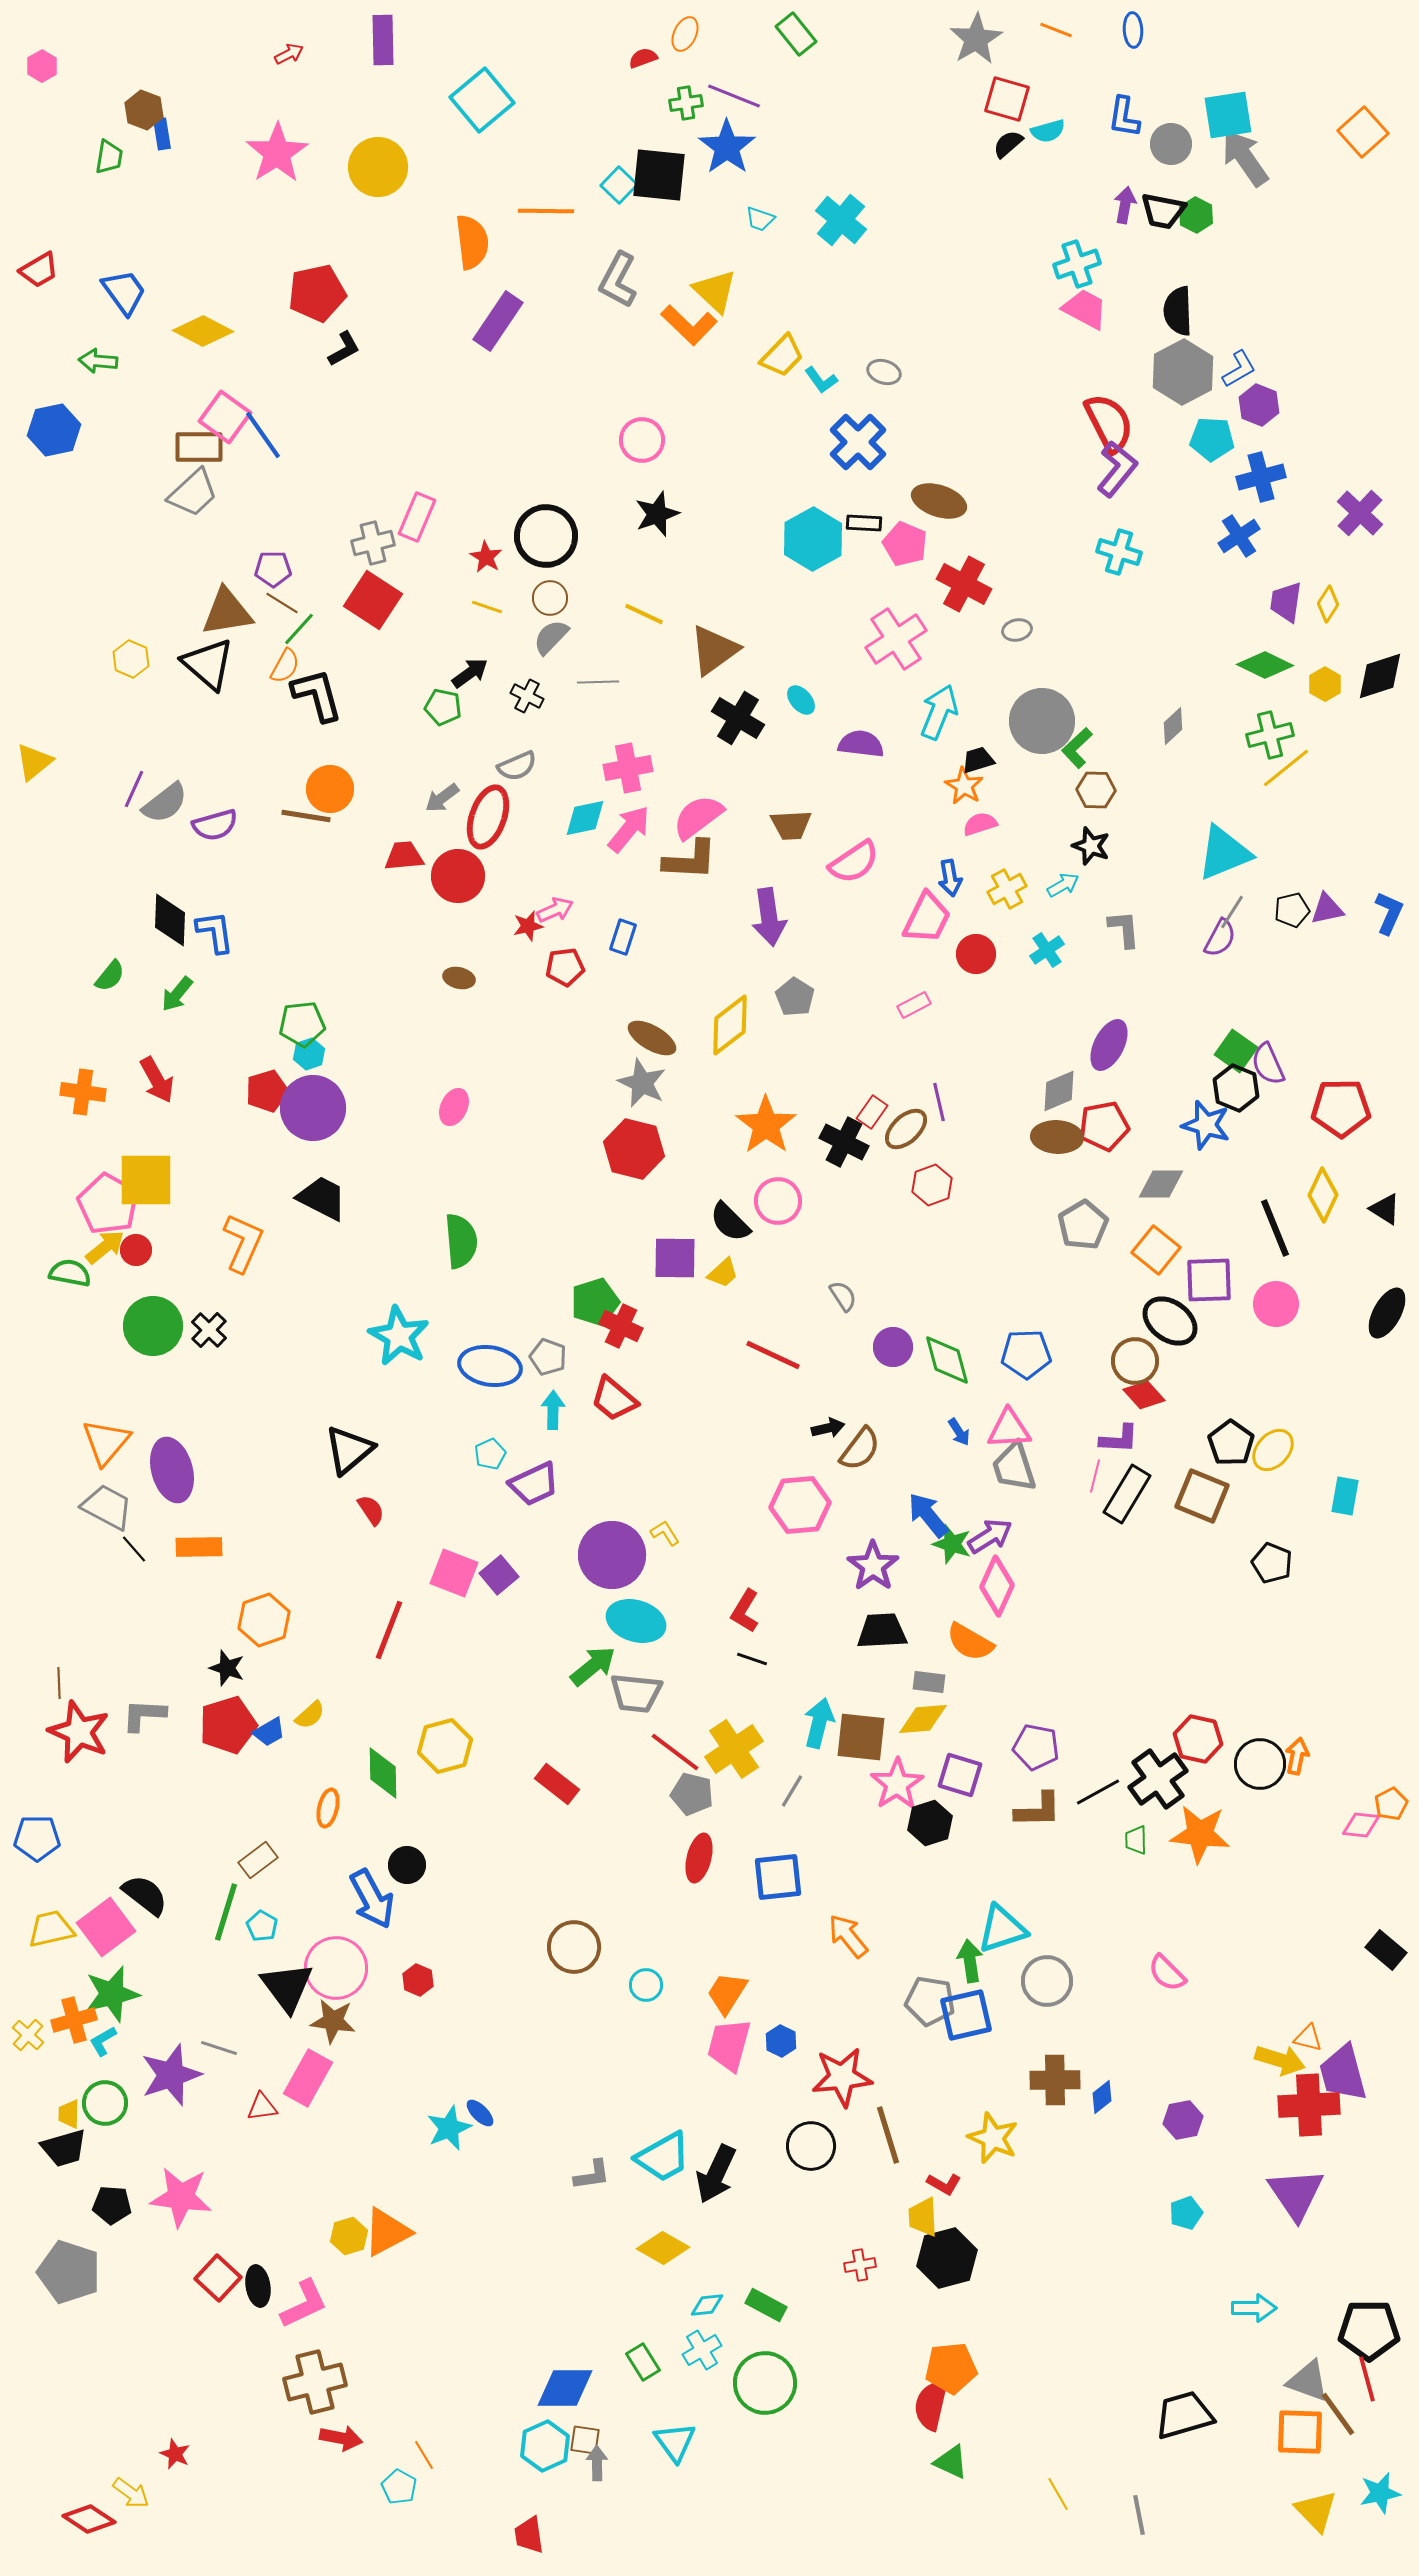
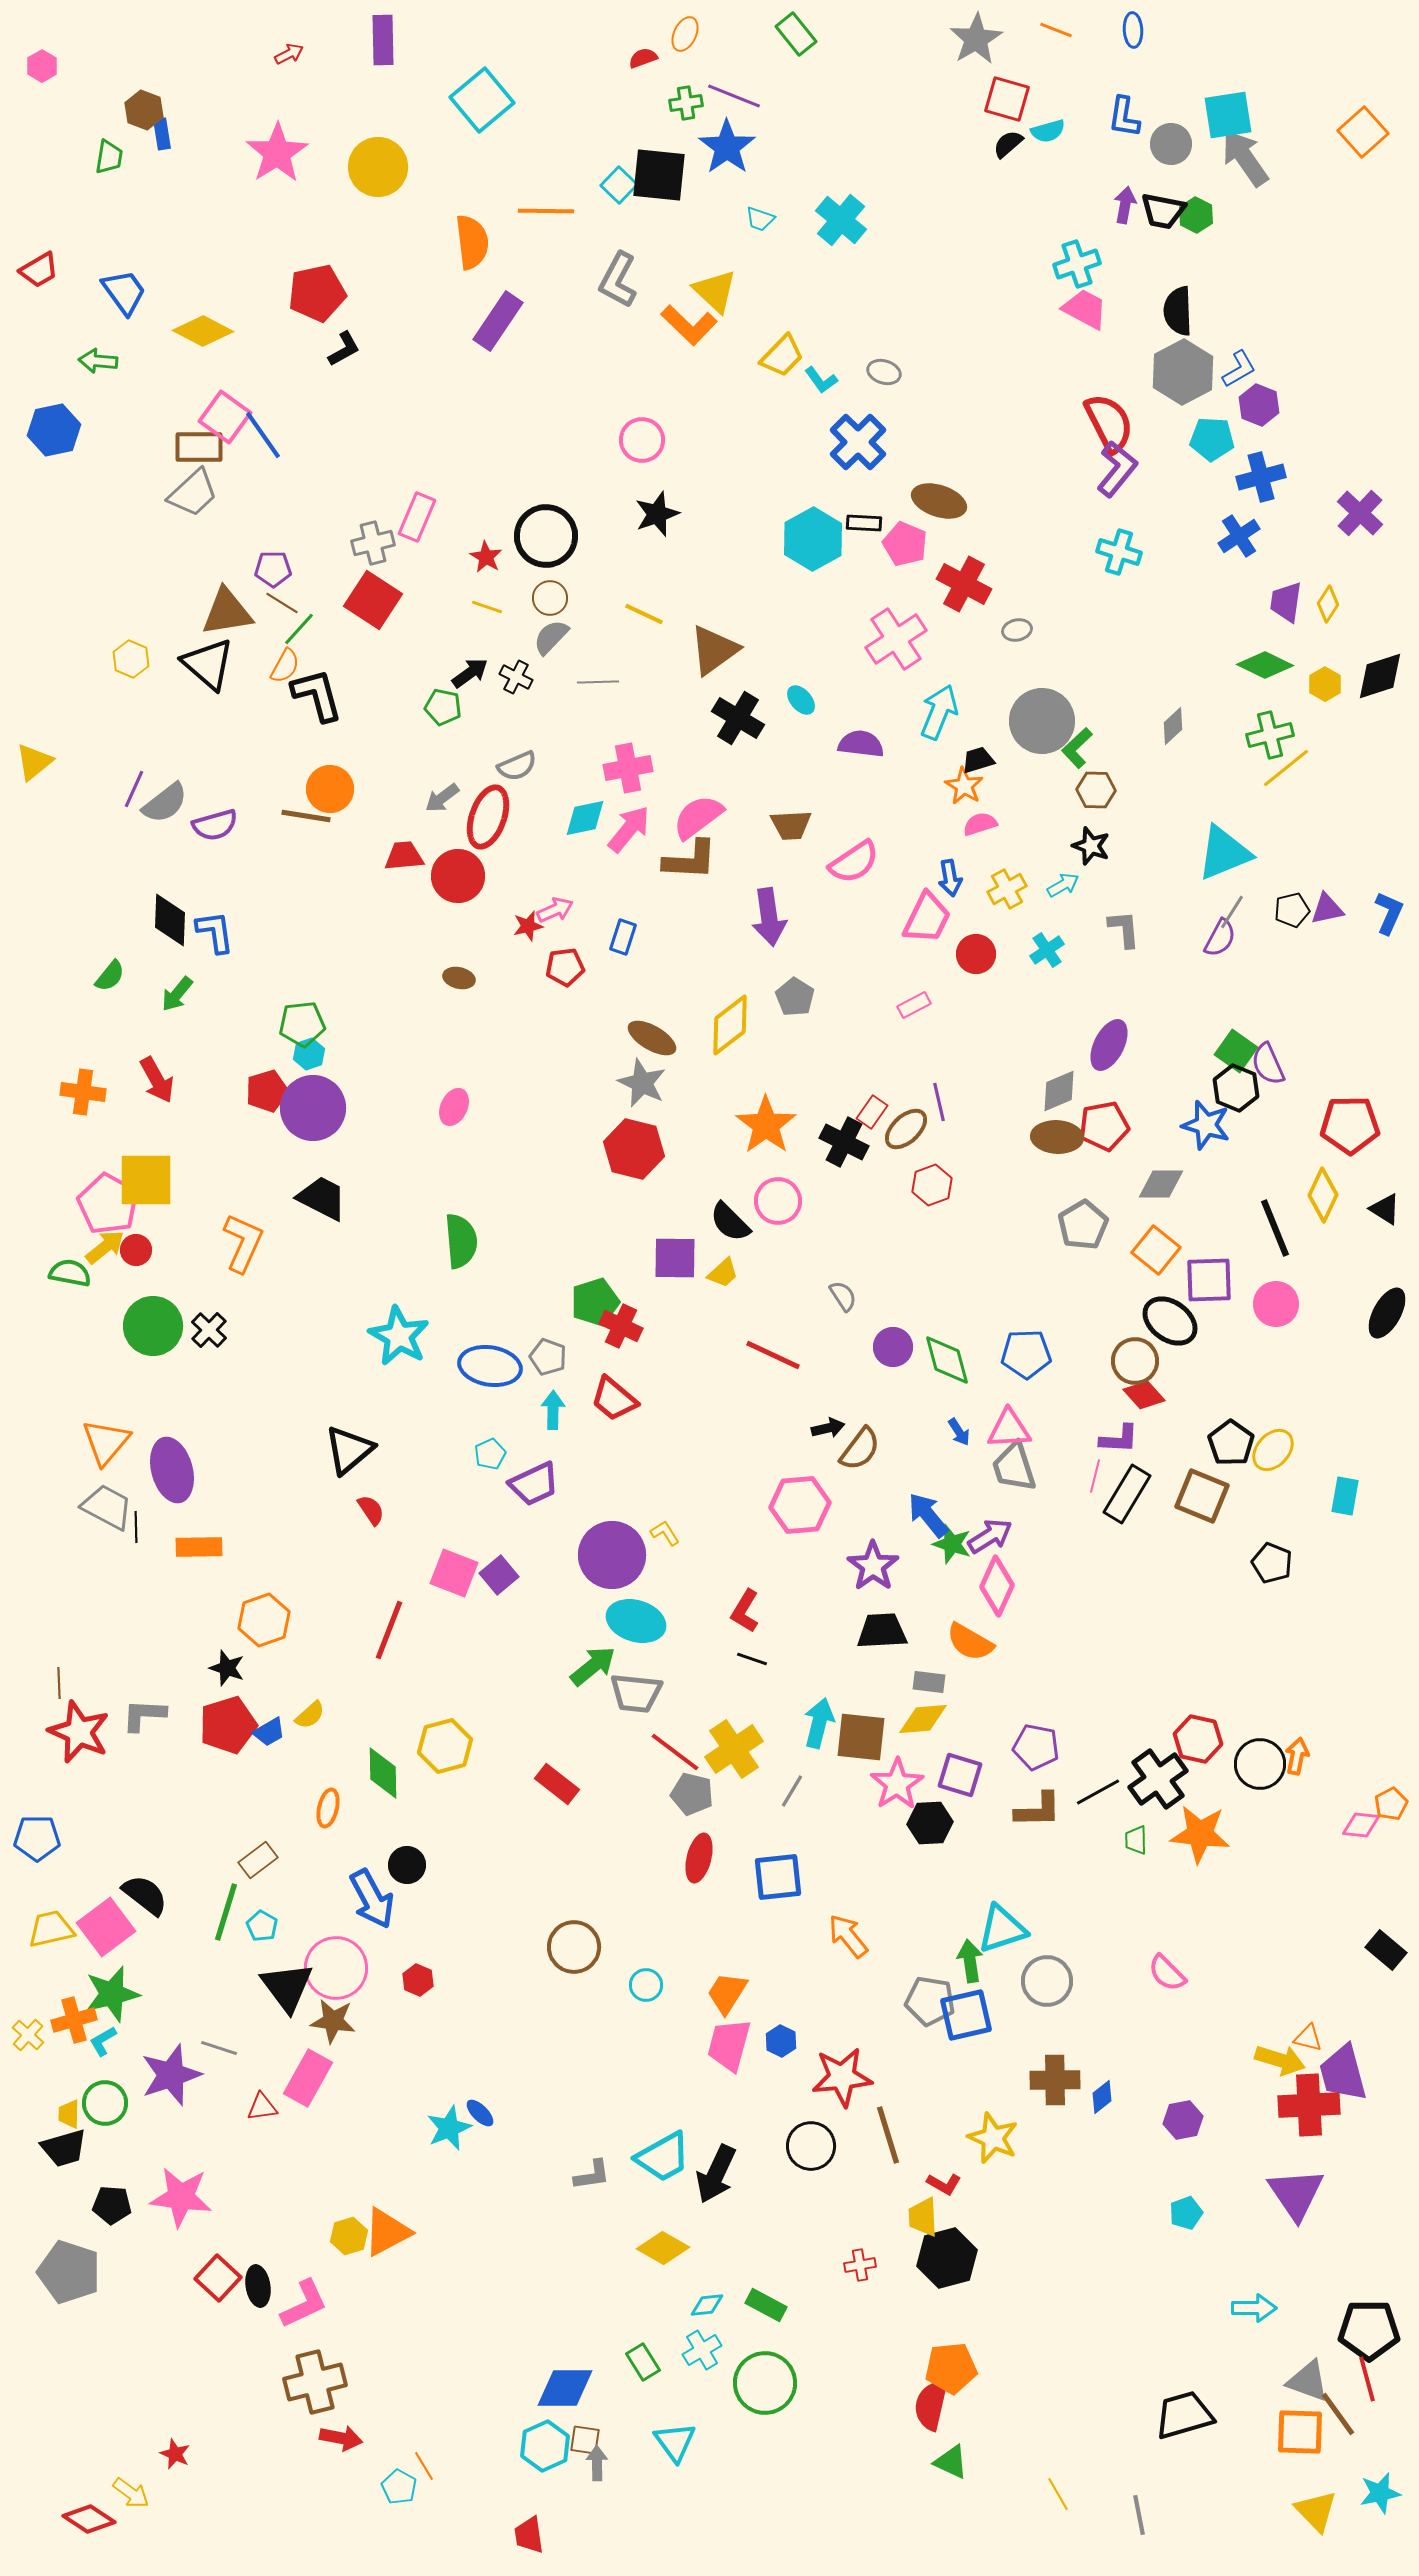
black cross at (527, 696): moved 11 px left, 19 px up
red pentagon at (1341, 1108): moved 9 px right, 17 px down
black line at (134, 1549): moved 2 px right, 22 px up; rotated 40 degrees clockwise
black hexagon at (930, 1823): rotated 15 degrees clockwise
orange line at (424, 2455): moved 11 px down
